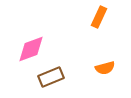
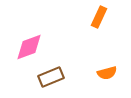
pink diamond: moved 2 px left, 2 px up
orange semicircle: moved 2 px right, 5 px down
